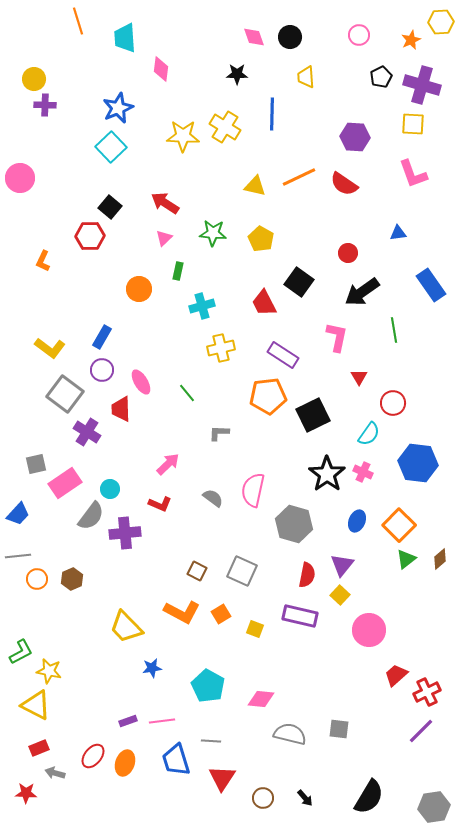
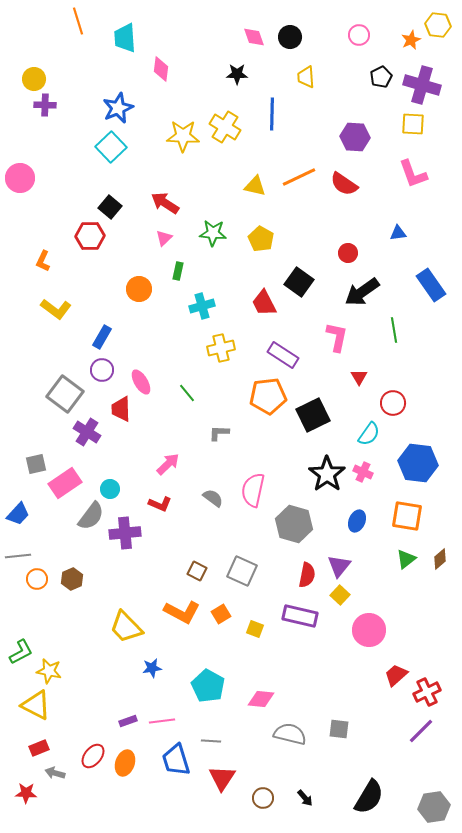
yellow hexagon at (441, 22): moved 3 px left, 3 px down; rotated 10 degrees clockwise
yellow L-shape at (50, 348): moved 6 px right, 39 px up
orange square at (399, 525): moved 8 px right, 9 px up; rotated 36 degrees counterclockwise
purple triangle at (342, 565): moved 3 px left, 1 px down
